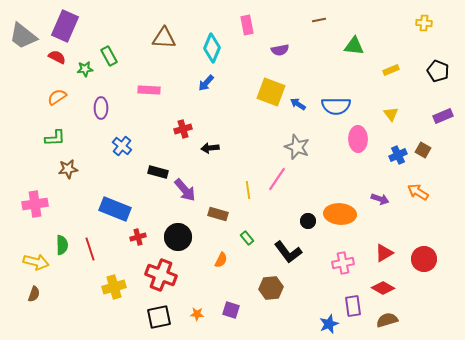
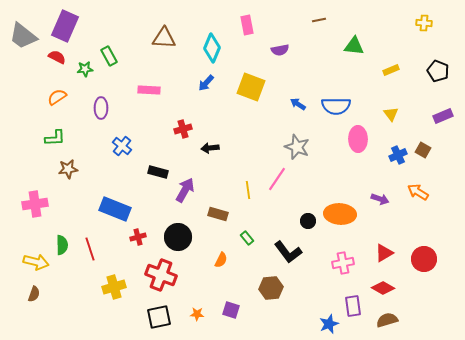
yellow square at (271, 92): moved 20 px left, 5 px up
purple arrow at (185, 190): rotated 110 degrees counterclockwise
